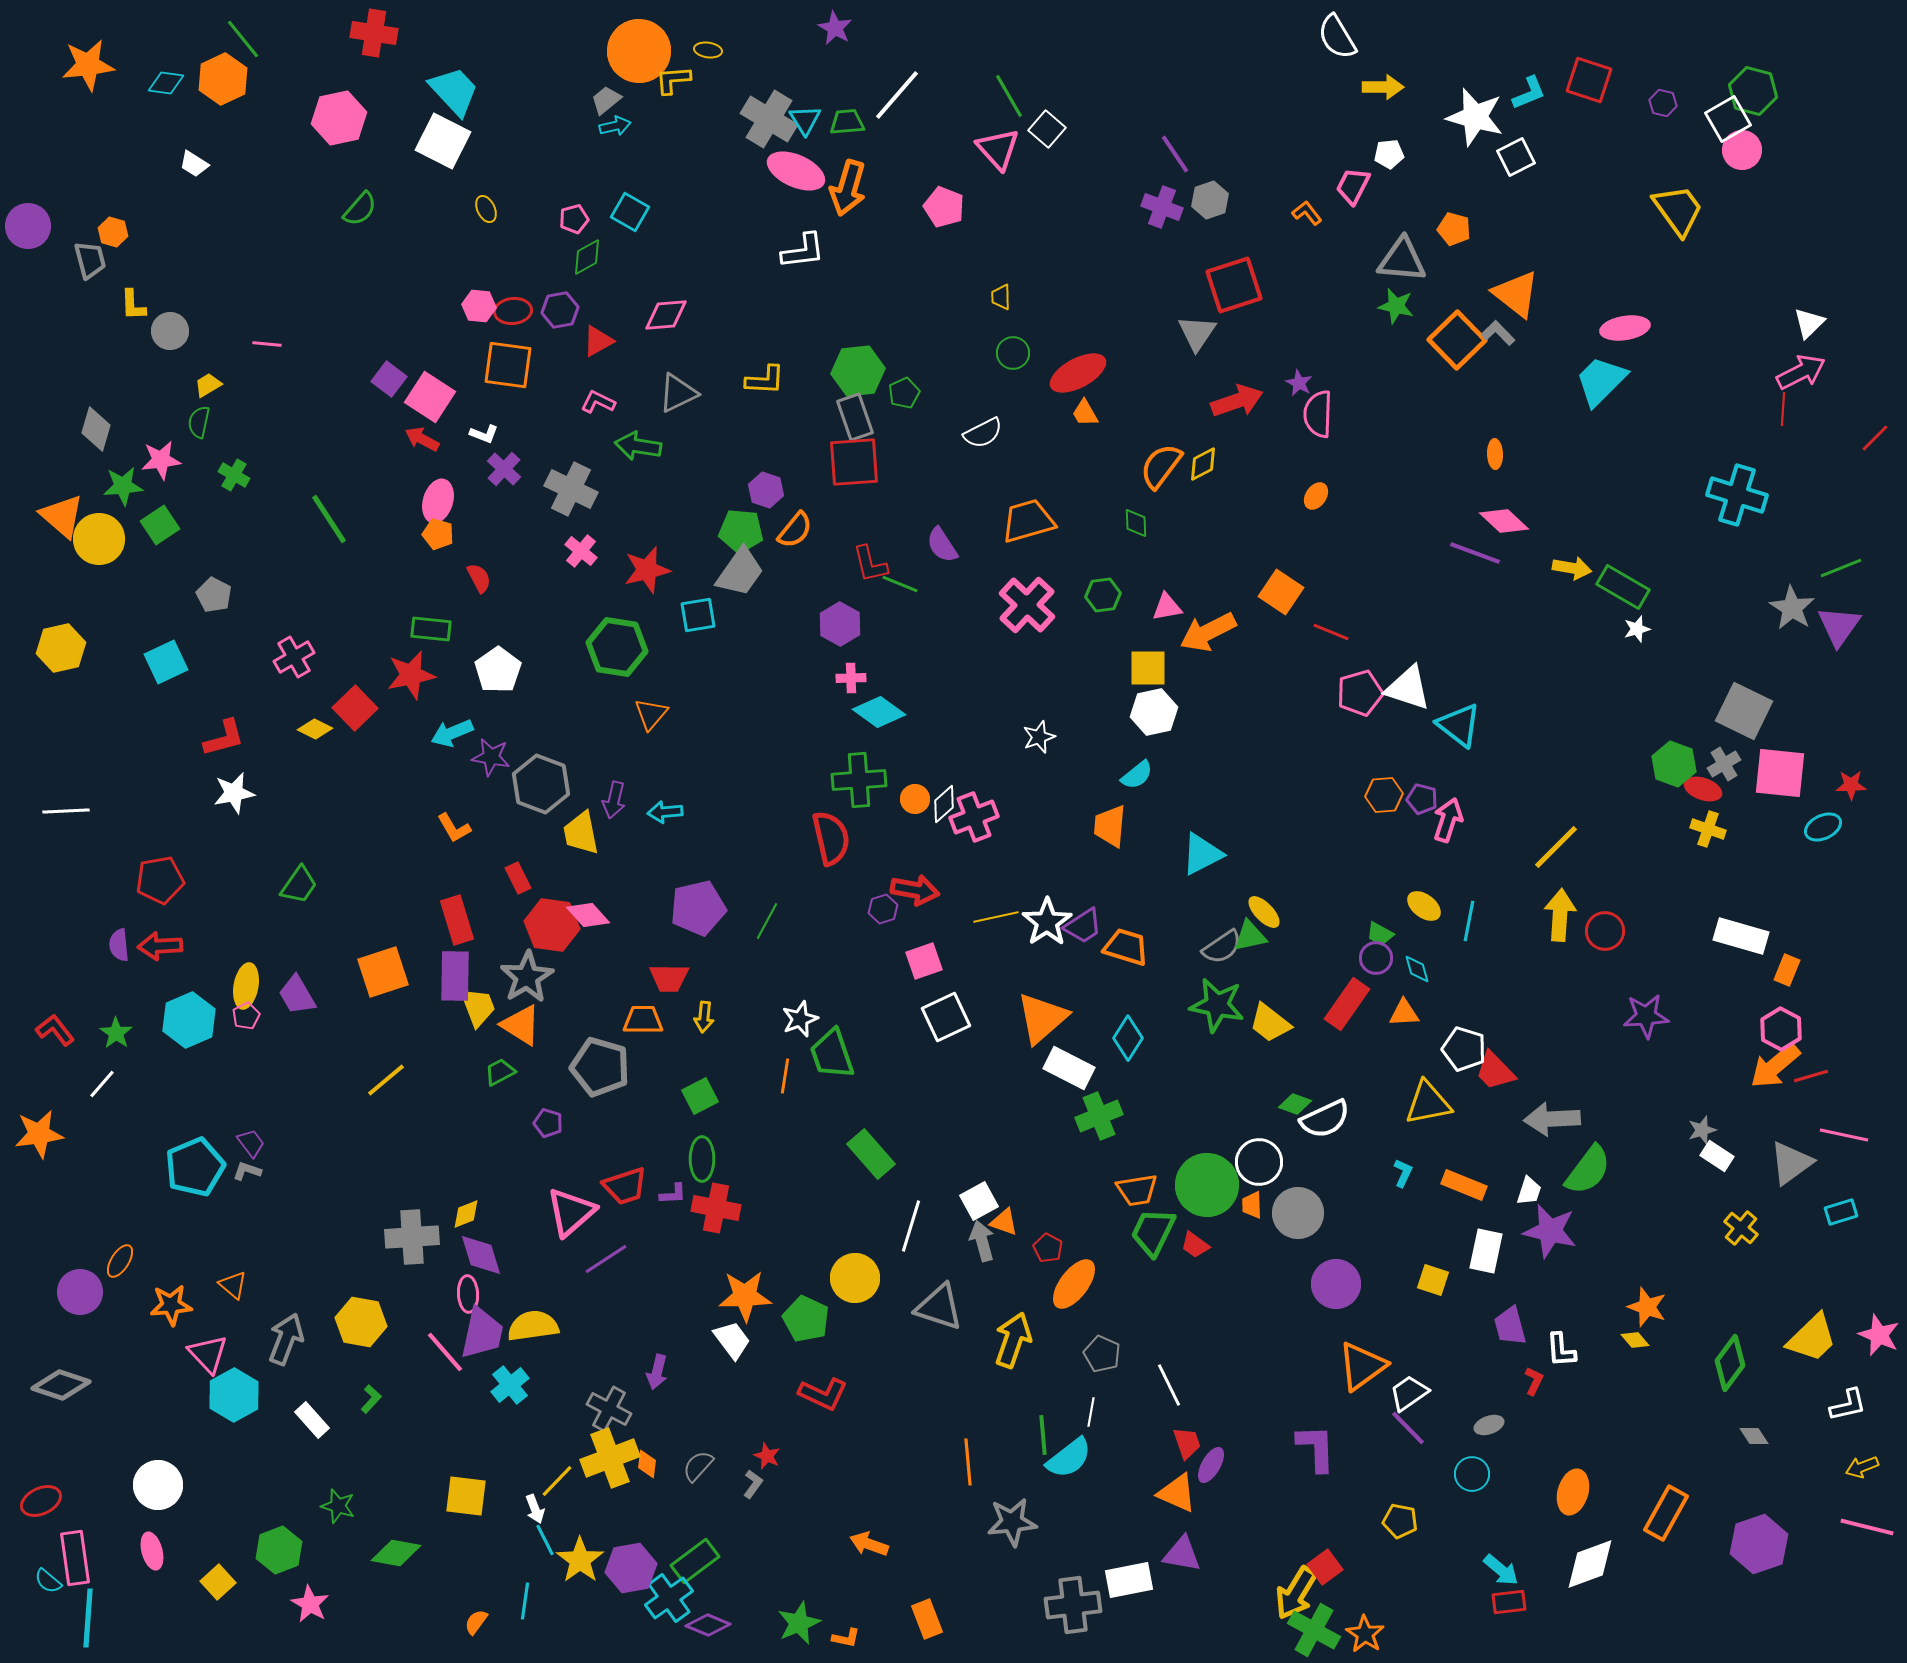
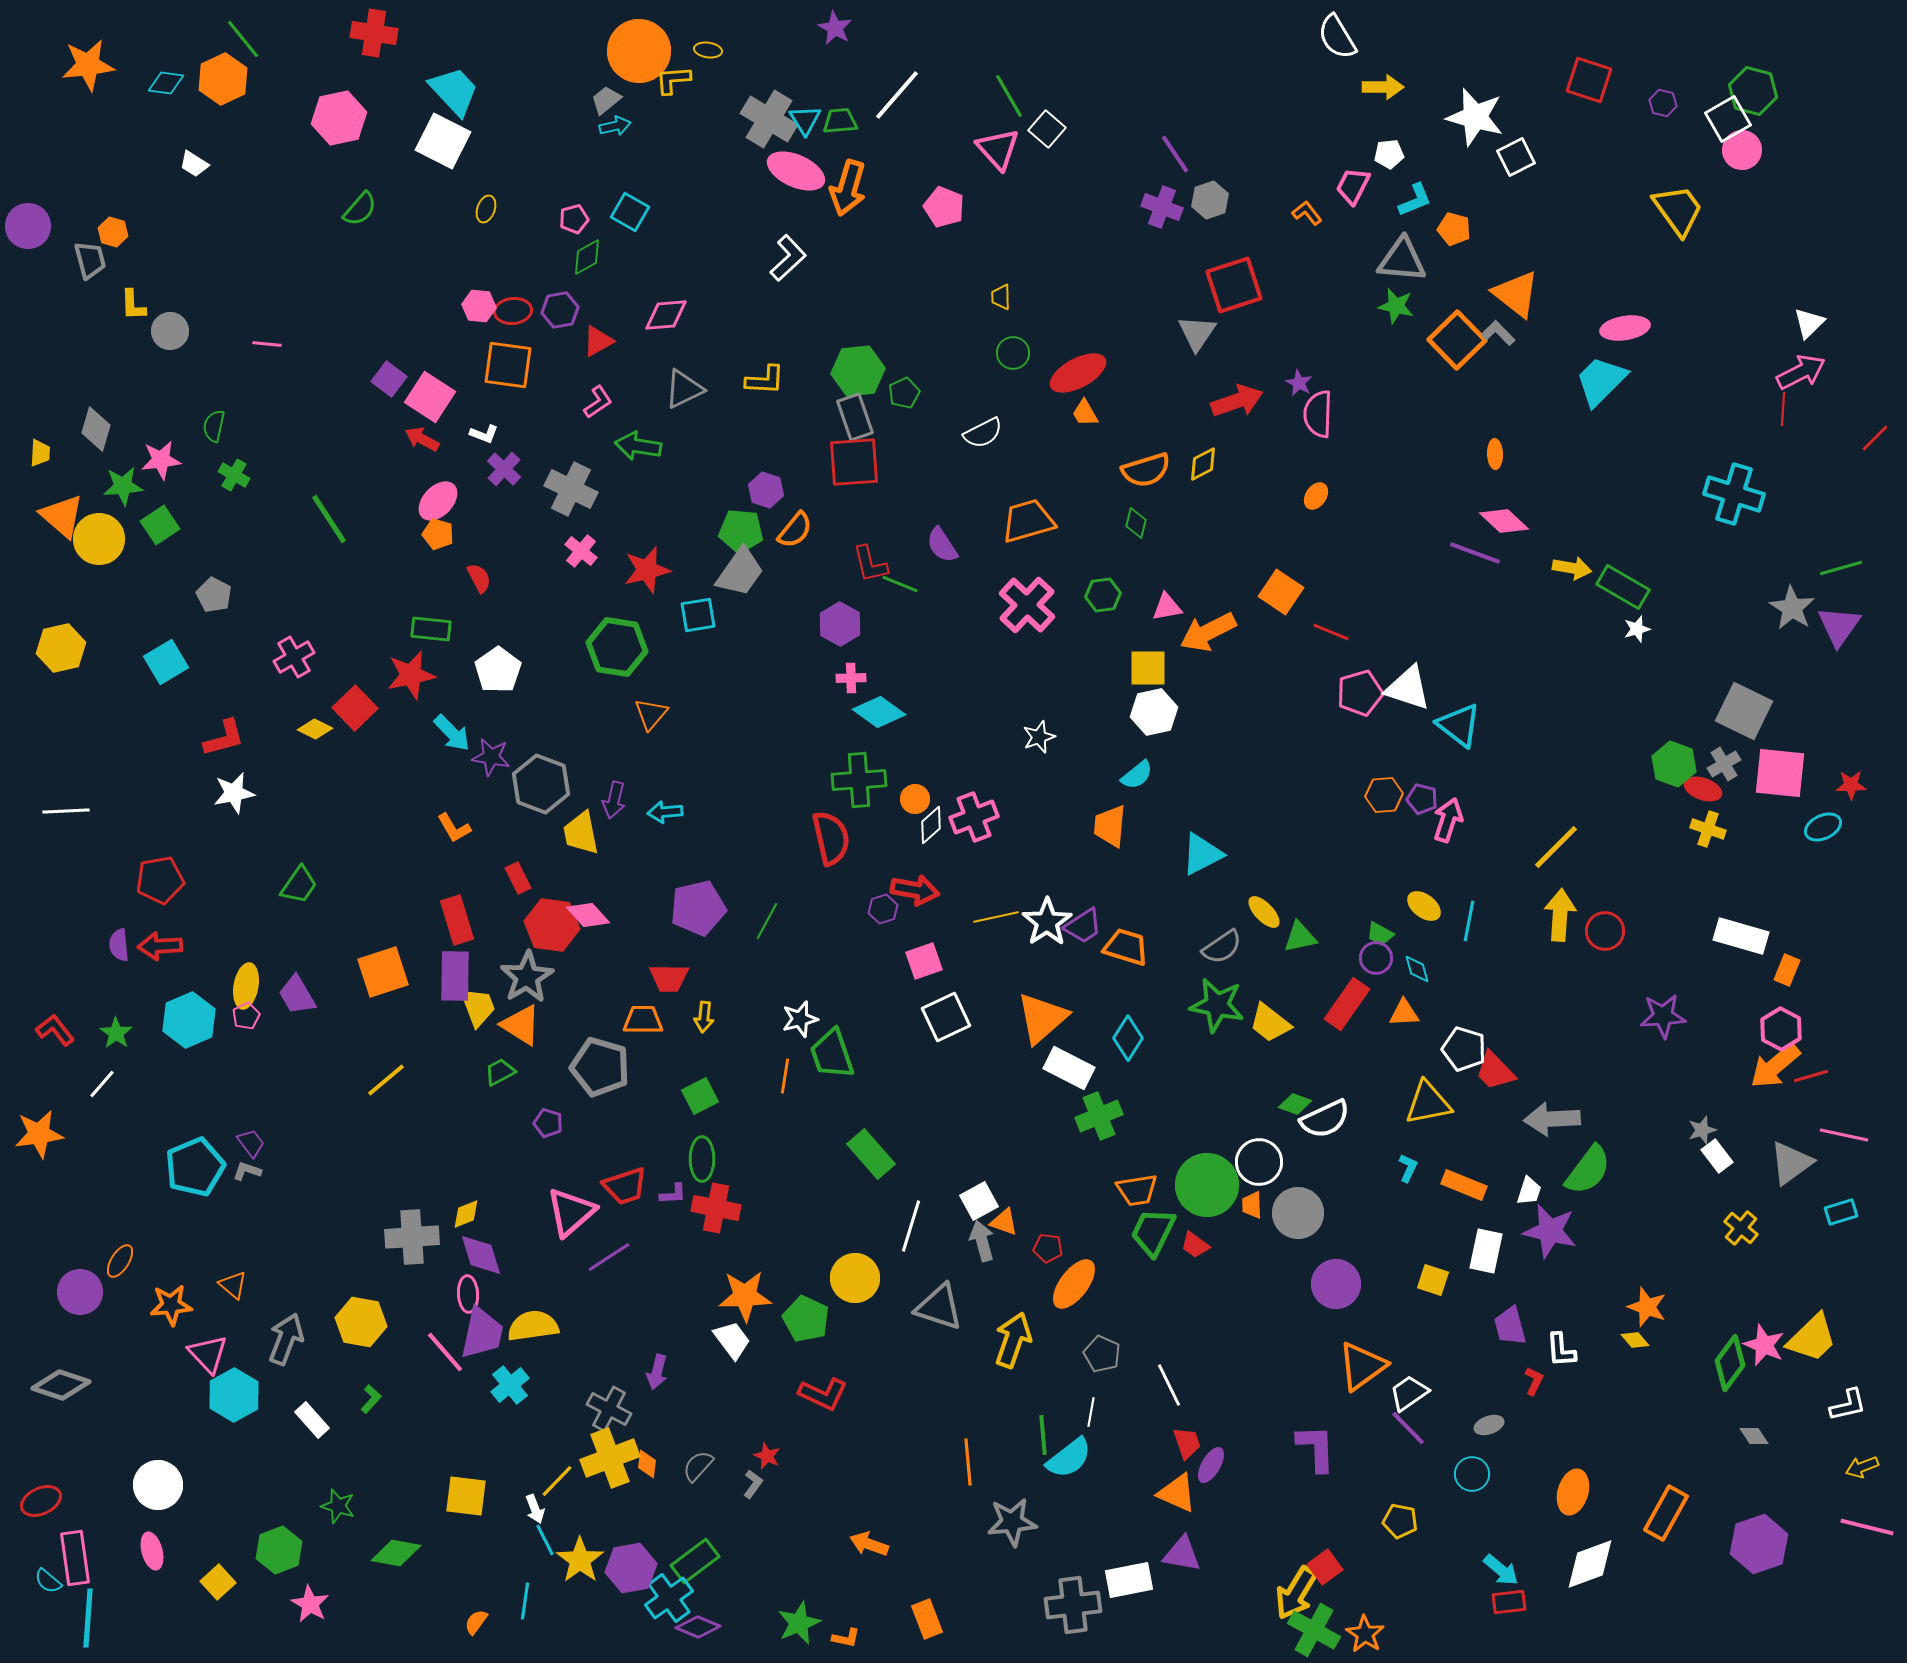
cyan L-shape at (1529, 93): moved 114 px left, 107 px down
green trapezoid at (847, 122): moved 7 px left, 1 px up
yellow ellipse at (486, 209): rotated 44 degrees clockwise
white L-shape at (803, 251): moved 15 px left, 7 px down; rotated 36 degrees counterclockwise
yellow trapezoid at (208, 385): moved 168 px left, 68 px down; rotated 124 degrees clockwise
gray triangle at (678, 393): moved 6 px right, 4 px up
pink L-shape at (598, 402): rotated 120 degrees clockwise
green semicircle at (199, 422): moved 15 px right, 4 px down
orange semicircle at (1161, 466): moved 15 px left, 4 px down; rotated 144 degrees counterclockwise
cyan cross at (1737, 495): moved 3 px left, 1 px up
pink ellipse at (438, 501): rotated 27 degrees clockwise
green diamond at (1136, 523): rotated 16 degrees clockwise
green line at (1841, 568): rotated 6 degrees clockwise
cyan square at (166, 662): rotated 6 degrees counterclockwise
cyan arrow at (452, 733): rotated 111 degrees counterclockwise
white diamond at (944, 804): moved 13 px left, 21 px down
green triangle at (1250, 936): moved 50 px right, 1 px down
purple star at (1646, 1016): moved 17 px right
white star at (800, 1019): rotated 6 degrees clockwise
white rectangle at (1717, 1156): rotated 20 degrees clockwise
cyan L-shape at (1403, 1173): moved 5 px right, 5 px up
red pentagon at (1048, 1248): rotated 20 degrees counterclockwise
purple line at (606, 1259): moved 3 px right, 2 px up
pink star at (1879, 1335): moved 115 px left, 10 px down
purple diamond at (708, 1625): moved 10 px left, 2 px down
